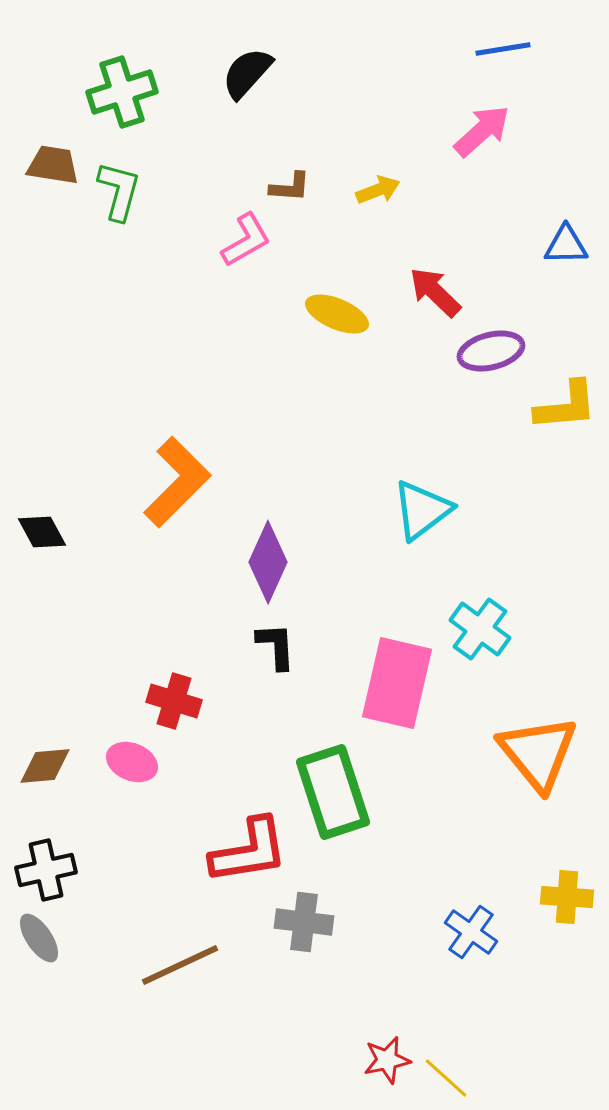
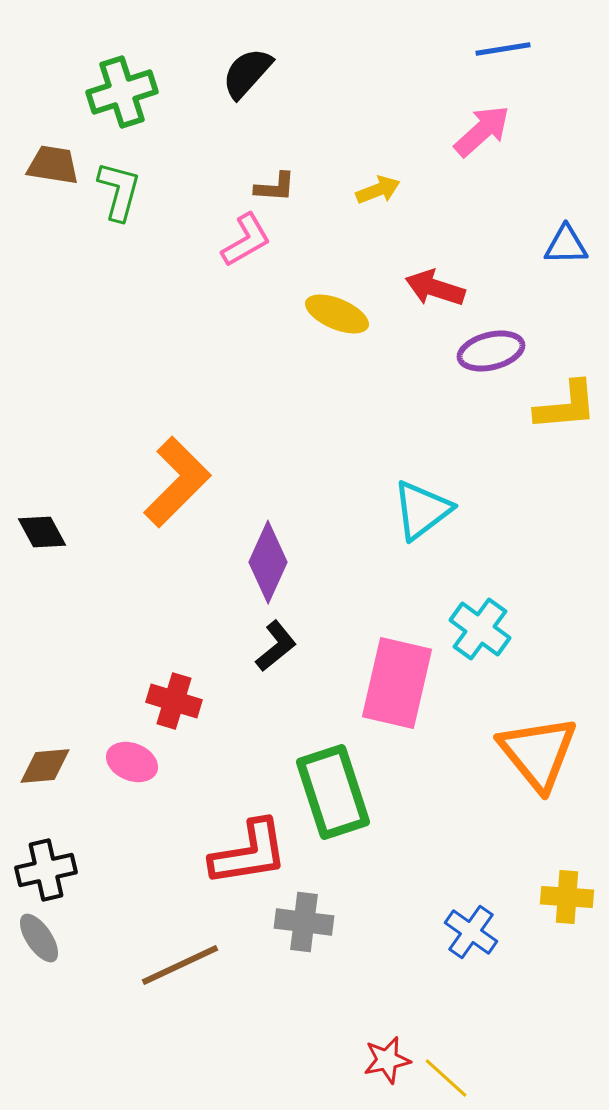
brown L-shape: moved 15 px left
red arrow: moved 4 px up; rotated 26 degrees counterclockwise
black L-shape: rotated 54 degrees clockwise
red L-shape: moved 2 px down
